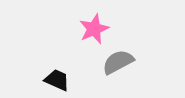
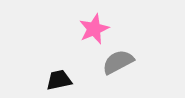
black trapezoid: moved 2 px right; rotated 36 degrees counterclockwise
